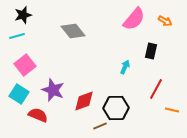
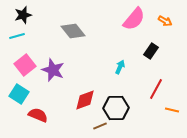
black rectangle: rotated 21 degrees clockwise
cyan arrow: moved 5 px left
purple star: moved 20 px up
red diamond: moved 1 px right, 1 px up
